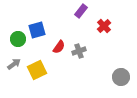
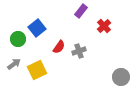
blue square: moved 2 px up; rotated 24 degrees counterclockwise
